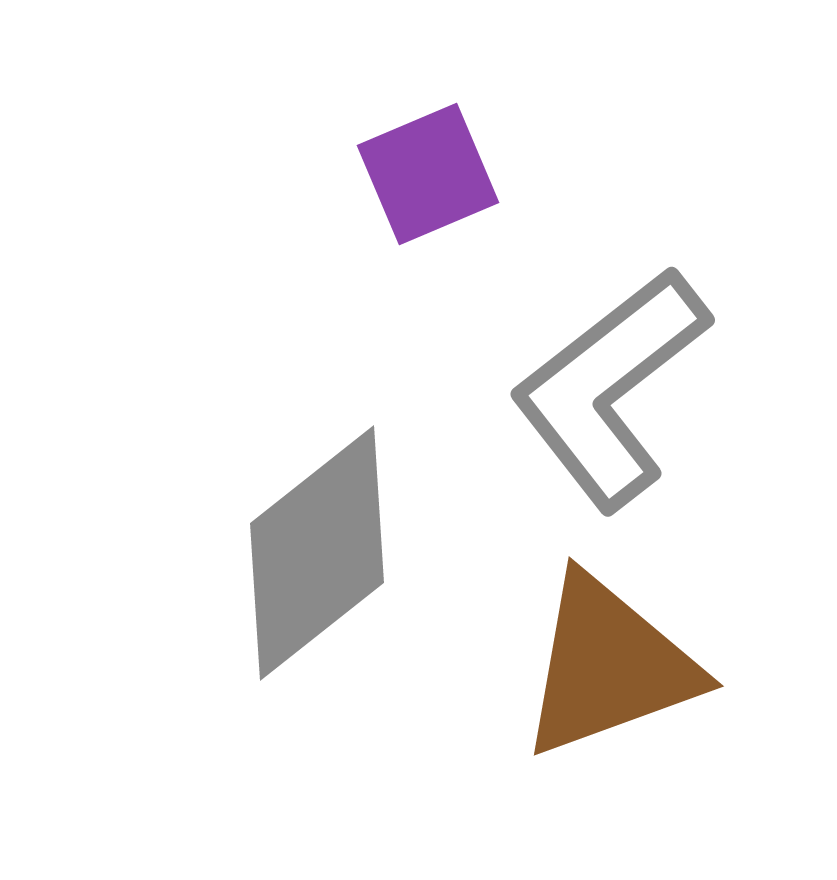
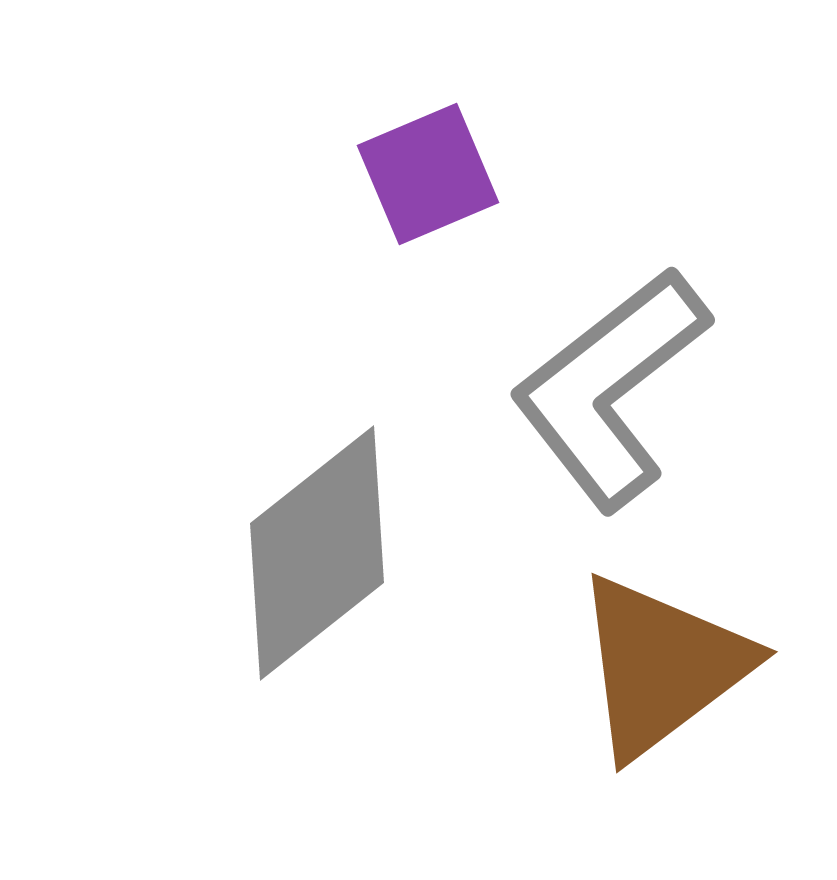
brown triangle: moved 53 px right; rotated 17 degrees counterclockwise
